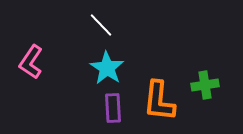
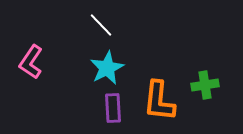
cyan star: rotated 12 degrees clockwise
